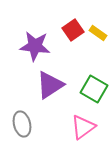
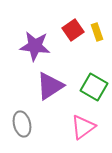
yellow rectangle: moved 1 px left, 1 px up; rotated 36 degrees clockwise
purple triangle: moved 1 px down
green square: moved 2 px up
